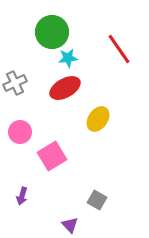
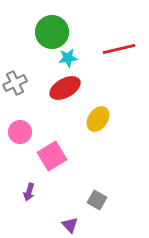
red line: rotated 68 degrees counterclockwise
purple arrow: moved 7 px right, 4 px up
